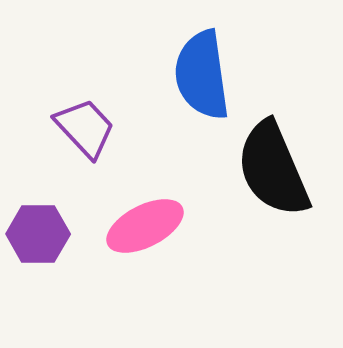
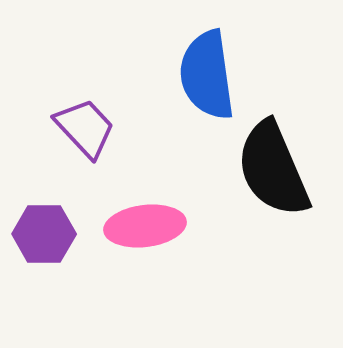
blue semicircle: moved 5 px right
pink ellipse: rotated 20 degrees clockwise
purple hexagon: moved 6 px right
